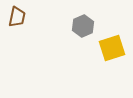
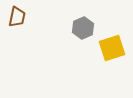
gray hexagon: moved 2 px down
